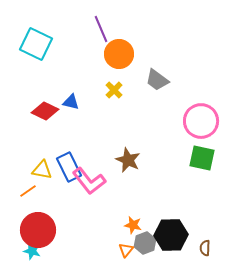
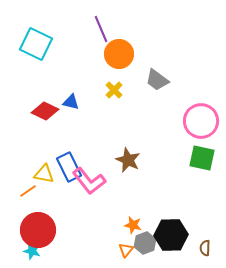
yellow triangle: moved 2 px right, 4 px down
